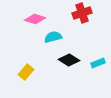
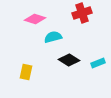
yellow rectangle: rotated 28 degrees counterclockwise
